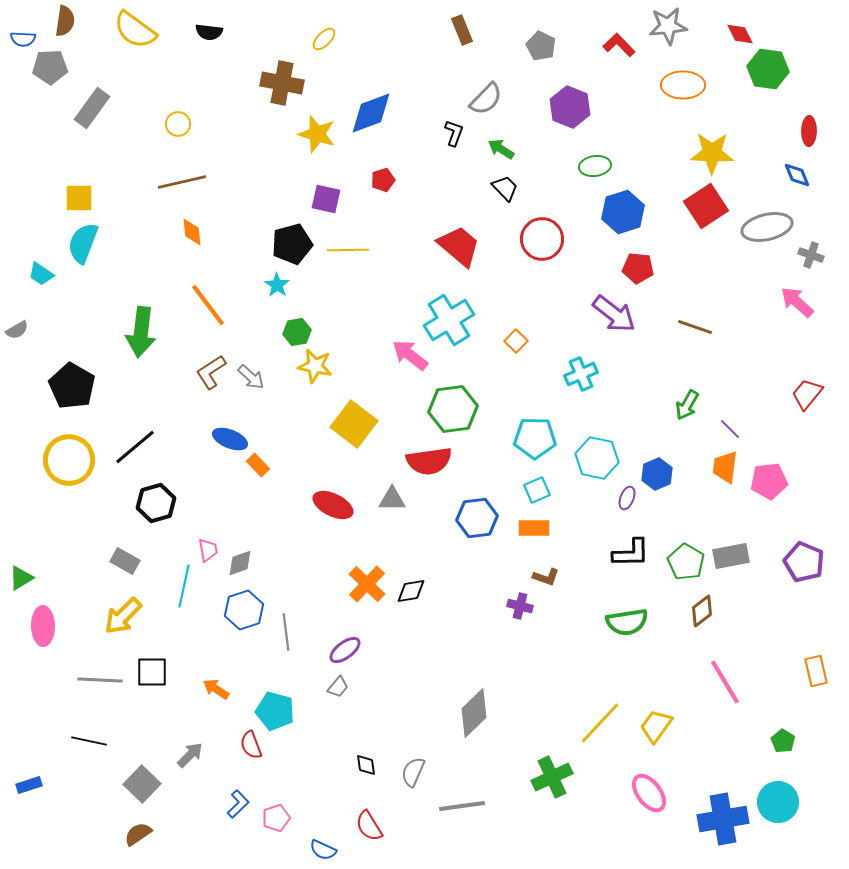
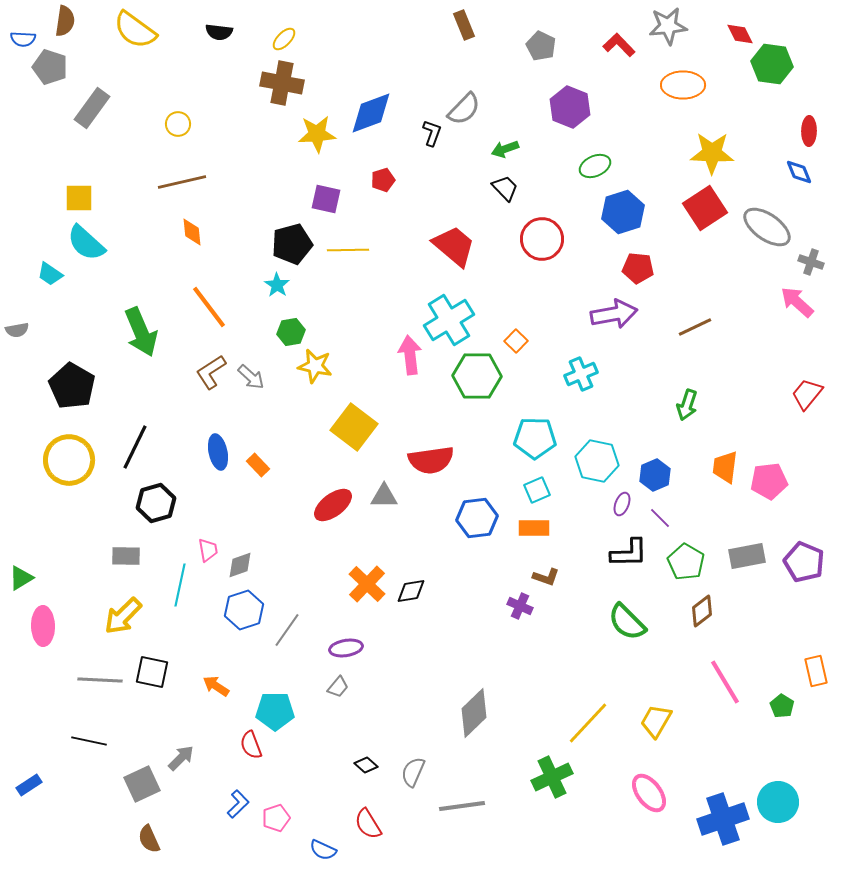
brown rectangle at (462, 30): moved 2 px right, 5 px up
black semicircle at (209, 32): moved 10 px right
yellow ellipse at (324, 39): moved 40 px left
gray pentagon at (50, 67): rotated 20 degrees clockwise
green hexagon at (768, 69): moved 4 px right, 5 px up
gray semicircle at (486, 99): moved 22 px left, 10 px down
black L-shape at (454, 133): moved 22 px left
yellow star at (317, 134): rotated 21 degrees counterclockwise
green arrow at (501, 149): moved 4 px right; rotated 52 degrees counterclockwise
green ellipse at (595, 166): rotated 16 degrees counterclockwise
blue diamond at (797, 175): moved 2 px right, 3 px up
red square at (706, 206): moved 1 px left, 2 px down
gray ellipse at (767, 227): rotated 48 degrees clockwise
cyan semicircle at (83, 243): moved 3 px right; rotated 69 degrees counterclockwise
red trapezoid at (459, 246): moved 5 px left
gray cross at (811, 255): moved 7 px down
cyan trapezoid at (41, 274): moved 9 px right
orange line at (208, 305): moved 1 px right, 2 px down
purple arrow at (614, 314): rotated 48 degrees counterclockwise
brown line at (695, 327): rotated 44 degrees counterclockwise
gray semicircle at (17, 330): rotated 20 degrees clockwise
green arrow at (141, 332): rotated 30 degrees counterclockwise
green hexagon at (297, 332): moved 6 px left
pink arrow at (410, 355): rotated 45 degrees clockwise
green arrow at (687, 405): rotated 12 degrees counterclockwise
green hexagon at (453, 409): moved 24 px right, 33 px up; rotated 9 degrees clockwise
yellow square at (354, 424): moved 3 px down
purple line at (730, 429): moved 70 px left, 89 px down
blue ellipse at (230, 439): moved 12 px left, 13 px down; rotated 56 degrees clockwise
black line at (135, 447): rotated 24 degrees counterclockwise
cyan hexagon at (597, 458): moved 3 px down
red semicircle at (429, 461): moved 2 px right, 1 px up
blue hexagon at (657, 474): moved 2 px left, 1 px down
purple ellipse at (627, 498): moved 5 px left, 6 px down
gray triangle at (392, 499): moved 8 px left, 3 px up
red ellipse at (333, 505): rotated 63 degrees counterclockwise
black L-shape at (631, 553): moved 2 px left
gray rectangle at (731, 556): moved 16 px right
gray rectangle at (125, 561): moved 1 px right, 5 px up; rotated 28 degrees counterclockwise
gray diamond at (240, 563): moved 2 px down
cyan line at (184, 586): moved 4 px left, 1 px up
purple cross at (520, 606): rotated 10 degrees clockwise
green semicircle at (627, 622): rotated 54 degrees clockwise
gray line at (286, 632): moved 1 px right, 2 px up; rotated 42 degrees clockwise
purple ellipse at (345, 650): moved 1 px right, 2 px up; rotated 28 degrees clockwise
black square at (152, 672): rotated 12 degrees clockwise
orange arrow at (216, 689): moved 3 px up
cyan pentagon at (275, 711): rotated 15 degrees counterclockwise
yellow line at (600, 723): moved 12 px left
yellow trapezoid at (656, 726): moved 5 px up; rotated 6 degrees counterclockwise
green pentagon at (783, 741): moved 1 px left, 35 px up
gray arrow at (190, 755): moved 9 px left, 3 px down
black diamond at (366, 765): rotated 40 degrees counterclockwise
gray square at (142, 784): rotated 21 degrees clockwise
blue rectangle at (29, 785): rotated 15 degrees counterclockwise
blue cross at (723, 819): rotated 9 degrees counterclockwise
red semicircle at (369, 826): moved 1 px left, 2 px up
brown semicircle at (138, 834): moved 11 px right, 5 px down; rotated 80 degrees counterclockwise
